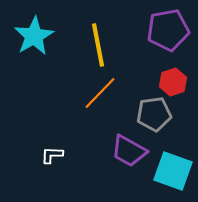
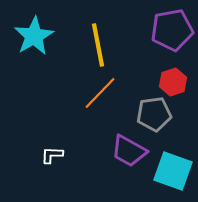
purple pentagon: moved 4 px right
